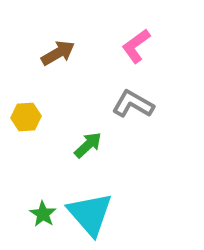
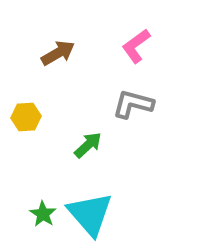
gray L-shape: rotated 15 degrees counterclockwise
